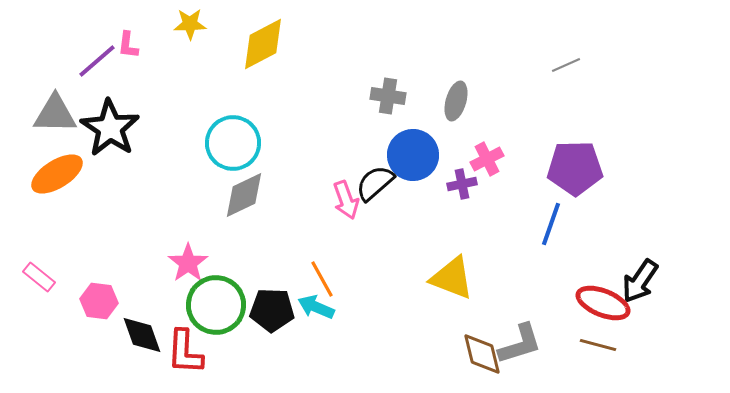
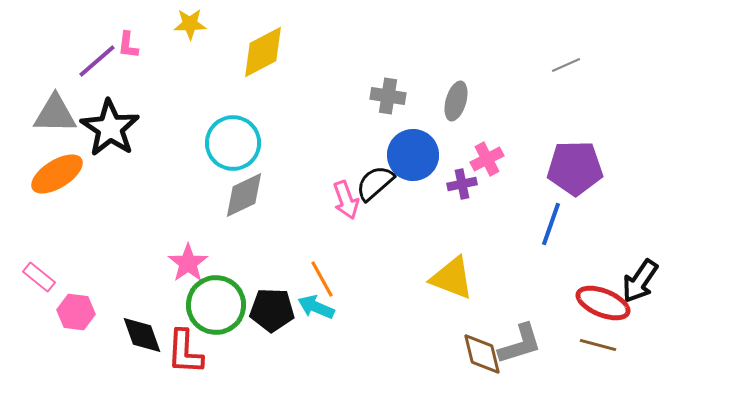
yellow diamond: moved 8 px down
pink hexagon: moved 23 px left, 11 px down
